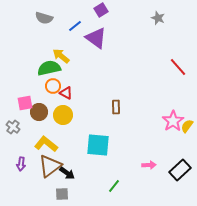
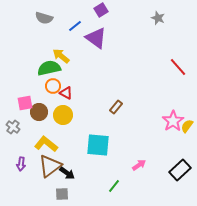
brown rectangle: rotated 40 degrees clockwise
pink arrow: moved 10 px left; rotated 32 degrees counterclockwise
